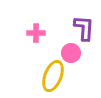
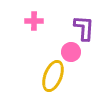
pink cross: moved 2 px left, 12 px up
pink circle: moved 1 px up
